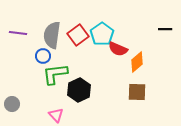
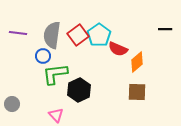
cyan pentagon: moved 3 px left, 1 px down
